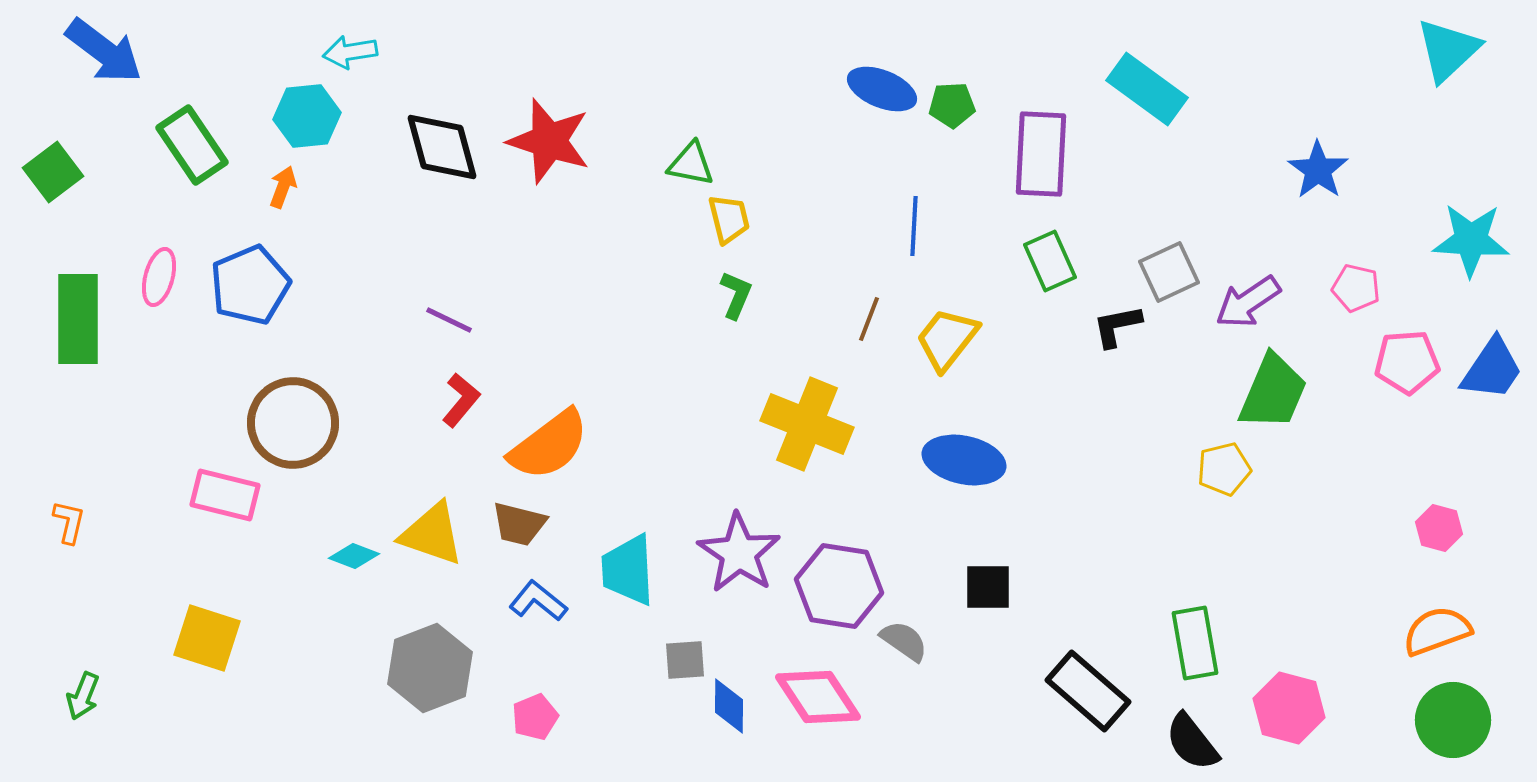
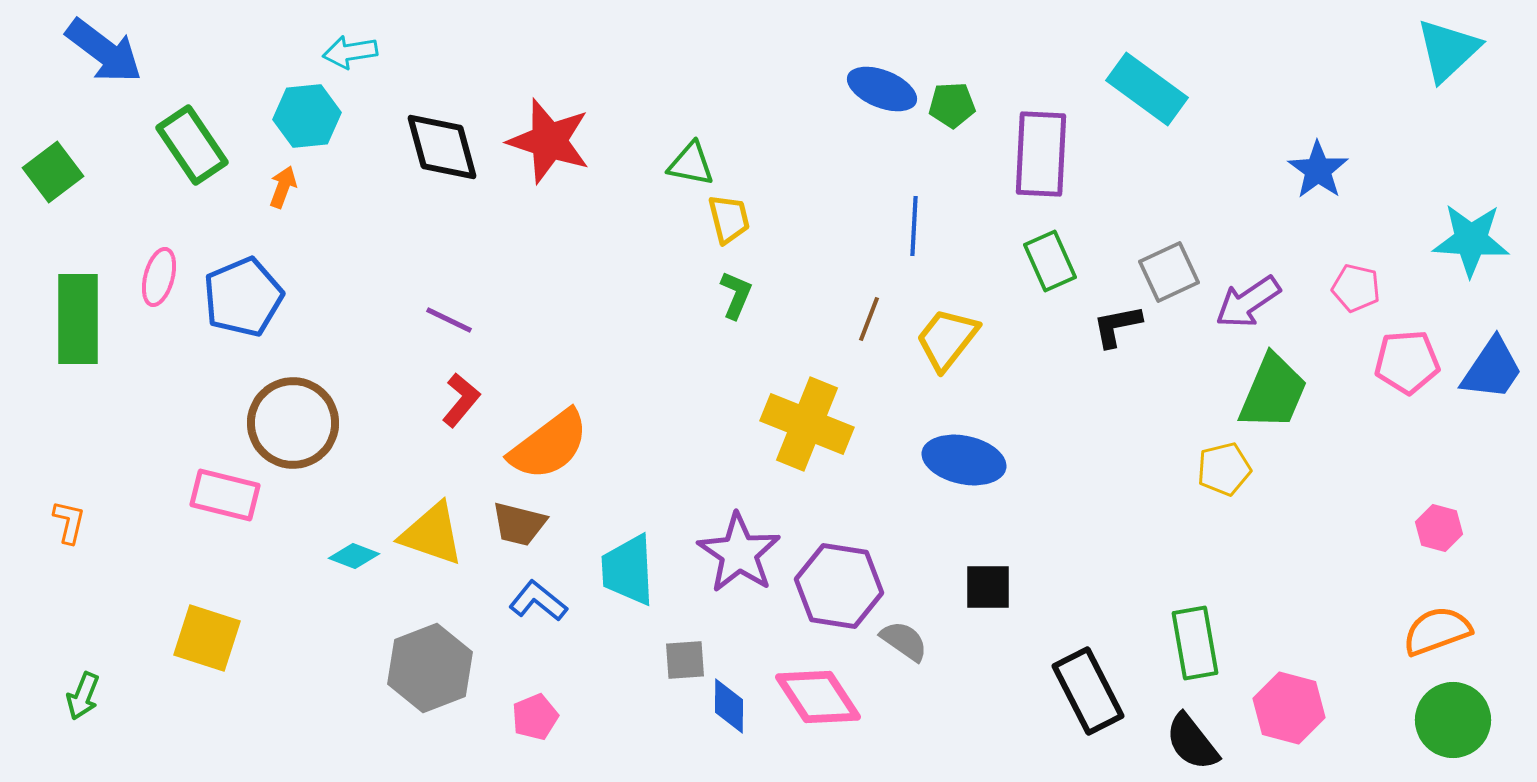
blue pentagon at (250, 285): moved 7 px left, 12 px down
black rectangle at (1088, 691): rotated 22 degrees clockwise
